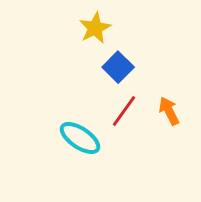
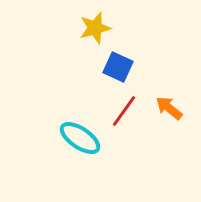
yellow star: rotated 12 degrees clockwise
blue square: rotated 20 degrees counterclockwise
orange arrow: moved 3 px up; rotated 24 degrees counterclockwise
